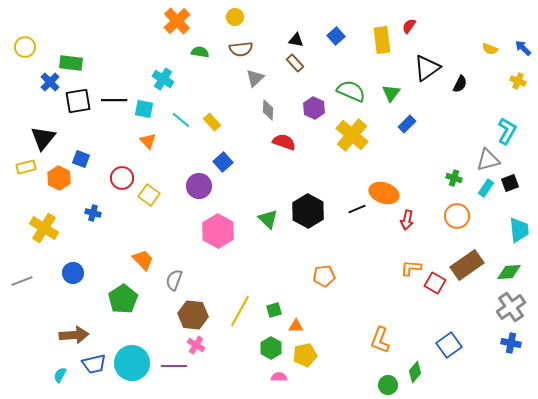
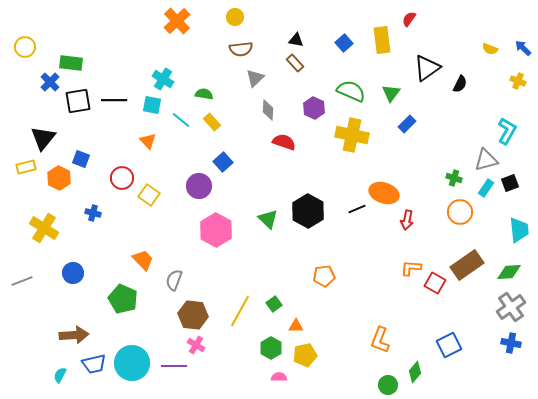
red semicircle at (409, 26): moved 7 px up
blue square at (336, 36): moved 8 px right, 7 px down
green semicircle at (200, 52): moved 4 px right, 42 px down
cyan square at (144, 109): moved 8 px right, 4 px up
yellow cross at (352, 135): rotated 28 degrees counterclockwise
gray triangle at (488, 160): moved 2 px left
orange circle at (457, 216): moved 3 px right, 4 px up
pink hexagon at (218, 231): moved 2 px left, 1 px up
green pentagon at (123, 299): rotated 16 degrees counterclockwise
green square at (274, 310): moved 6 px up; rotated 21 degrees counterclockwise
blue square at (449, 345): rotated 10 degrees clockwise
